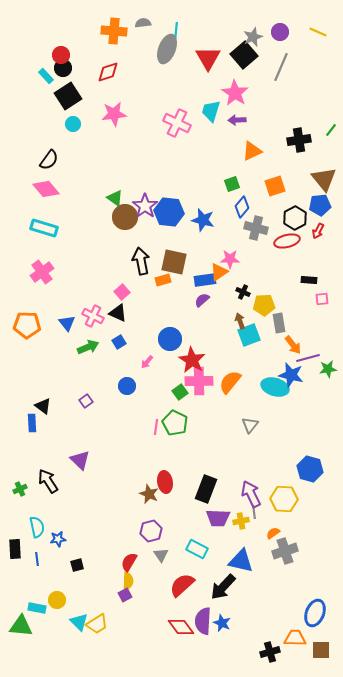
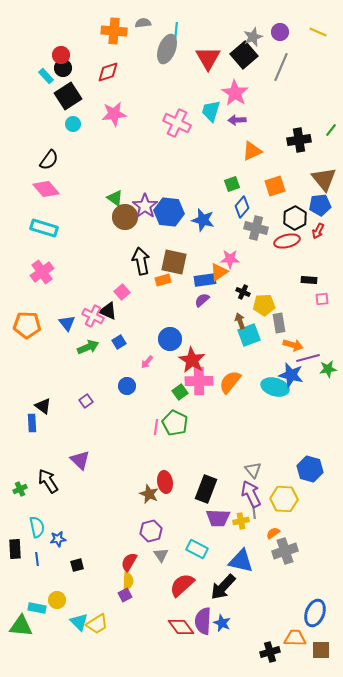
black triangle at (118, 313): moved 10 px left, 2 px up
orange arrow at (293, 345): rotated 36 degrees counterclockwise
gray triangle at (250, 425): moved 3 px right, 45 px down; rotated 18 degrees counterclockwise
